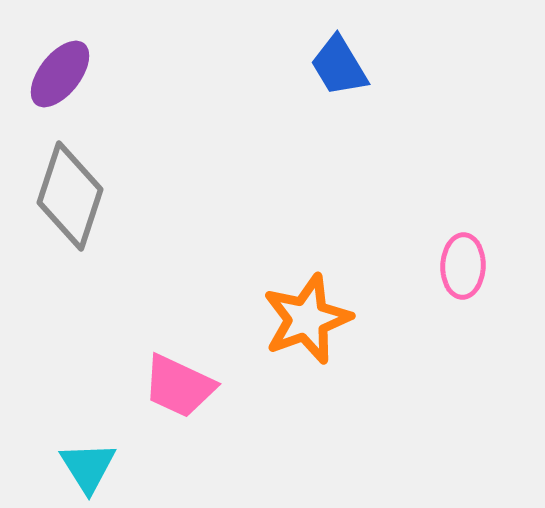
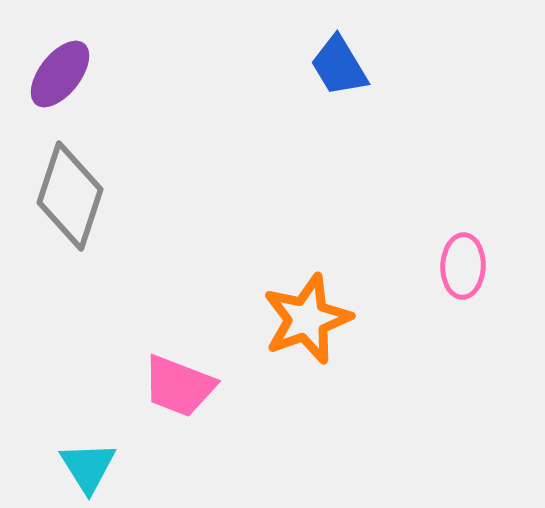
pink trapezoid: rotated 4 degrees counterclockwise
